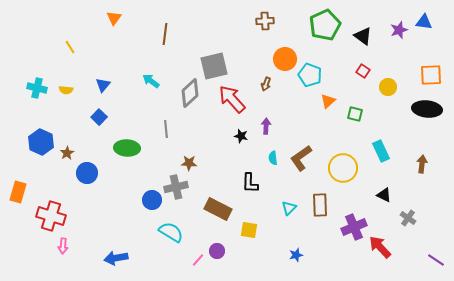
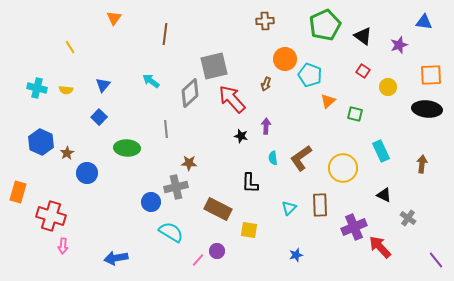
purple star at (399, 30): moved 15 px down
blue circle at (152, 200): moved 1 px left, 2 px down
purple line at (436, 260): rotated 18 degrees clockwise
